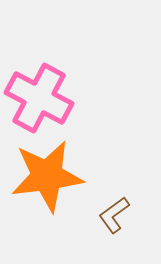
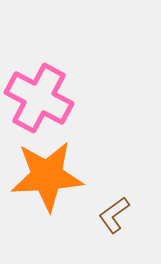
orange star: rotated 4 degrees clockwise
